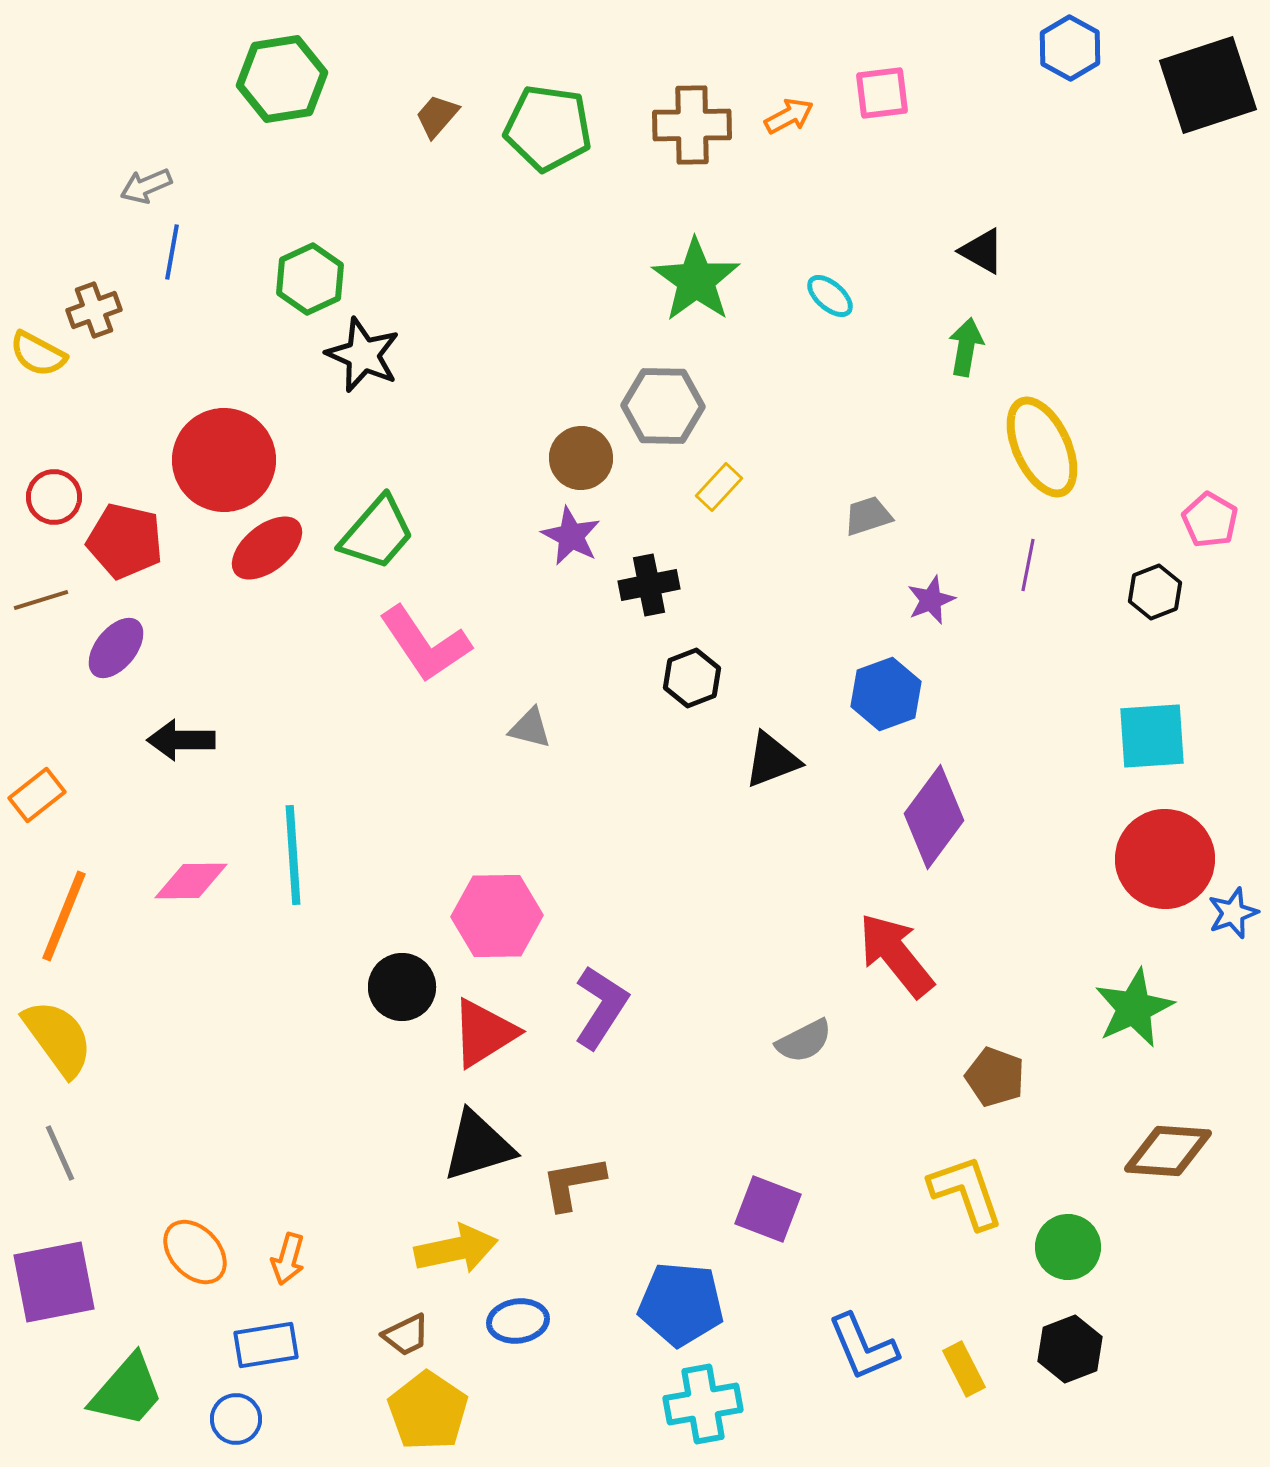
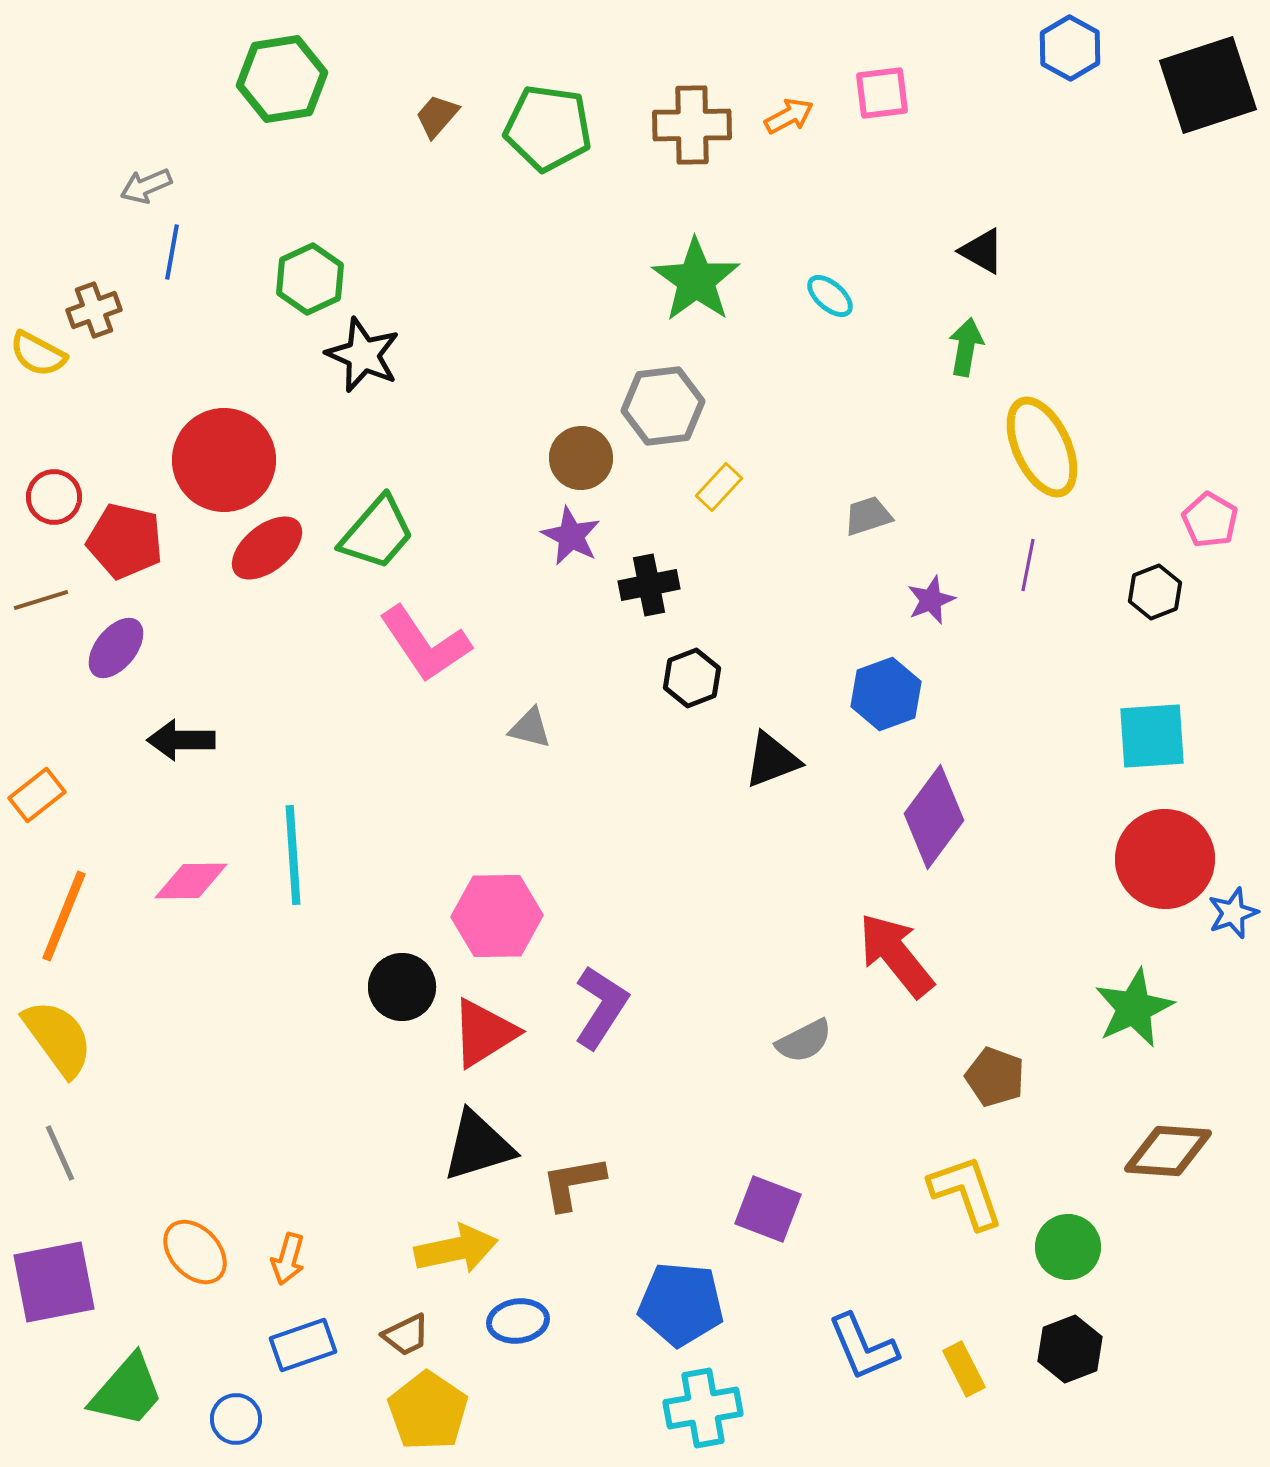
gray hexagon at (663, 406): rotated 8 degrees counterclockwise
blue rectangle at (266, 1345): moved 37 px right; rotated 10 degrees counterclockwise
cyan cross at (703, 1404): moved 4 px down
